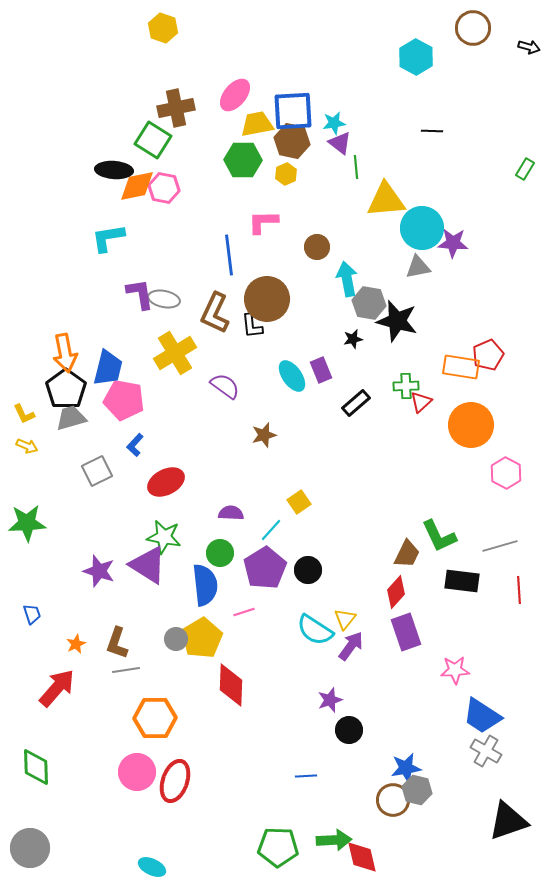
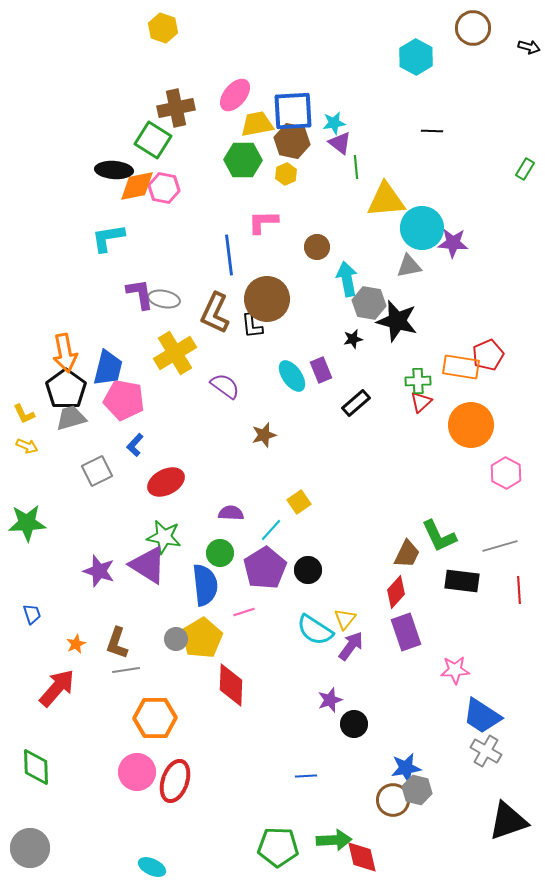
gray triangle at (418, 267): moved 9 px left, 1 px up
green cross at (406, 386): moved 12 px right, 5 px up
black circle at (349, 730): moved 5 px right, 6 px up
